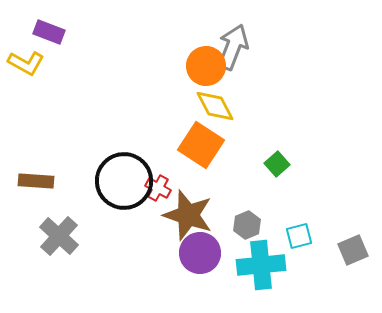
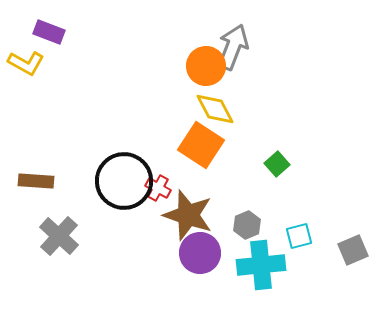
yellow diamond: moved 3 px down
